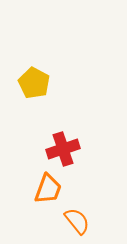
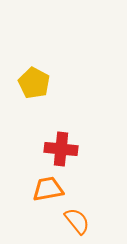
red cross: moved 2 px left; rotated 24 degrees clockwise
orange trapezoid: rotated 120 degrees counterclockwise
